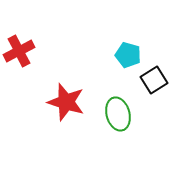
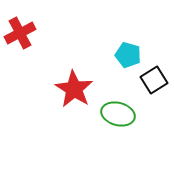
red cross: moved 1 px right, 18 px up
red star: moved 8 px right, 13 px up; rotated 15 degrees clockwise
green ellipse: rotated 60 degrees counterclockwise
